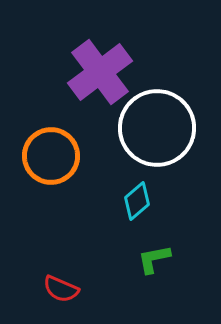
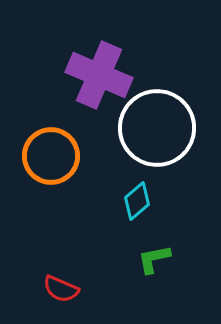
purple cross: moved 1 px left, 3 px down; rotated 30 degrees counterclockwise
